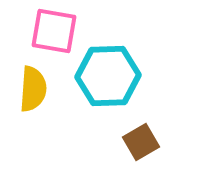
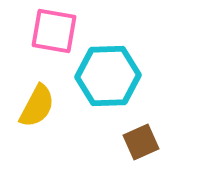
yellow semicircle: moved 4 px right, 17 px down; rotated 24 degrees clockwise
brown square: rotated 6 degrees clockwise
